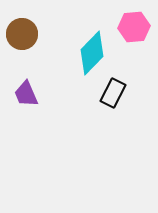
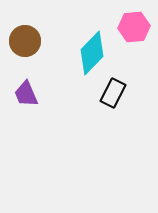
brown circle: moved 3 px right, 7 px down
